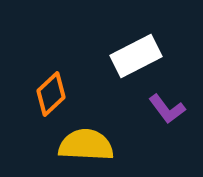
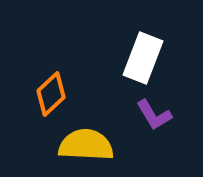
white rectangle: moved 7 px right, 2 px down; rotated 42 degrees counterclockwise
purple L-shape: moved 13 px left, 6 px down; rotated 6 degrees clockwise
